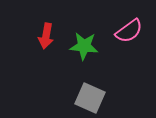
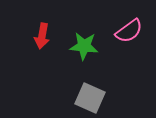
red arrow: moved 4 px left
